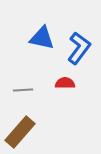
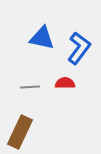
gray line: moved 7 px right, 3 px up
brown rectangle: rotated 16 degrees counterclockwise
